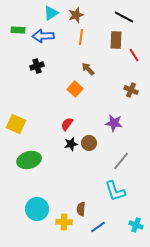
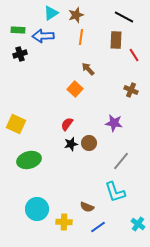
black cross: moved 17 px left, 12 px up
cyan L-shape: moved 1 px down
brown semicircle: moved 6 px right, 2 px up; rotated 72 degrees counterclockwise
cyan cross: moved 2 px right, 1 px up; rotated 16 degrees clockwise
